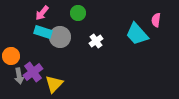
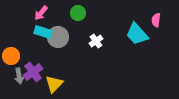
pink arrow: moved 1 px left
gray circle: moved 2 px left
